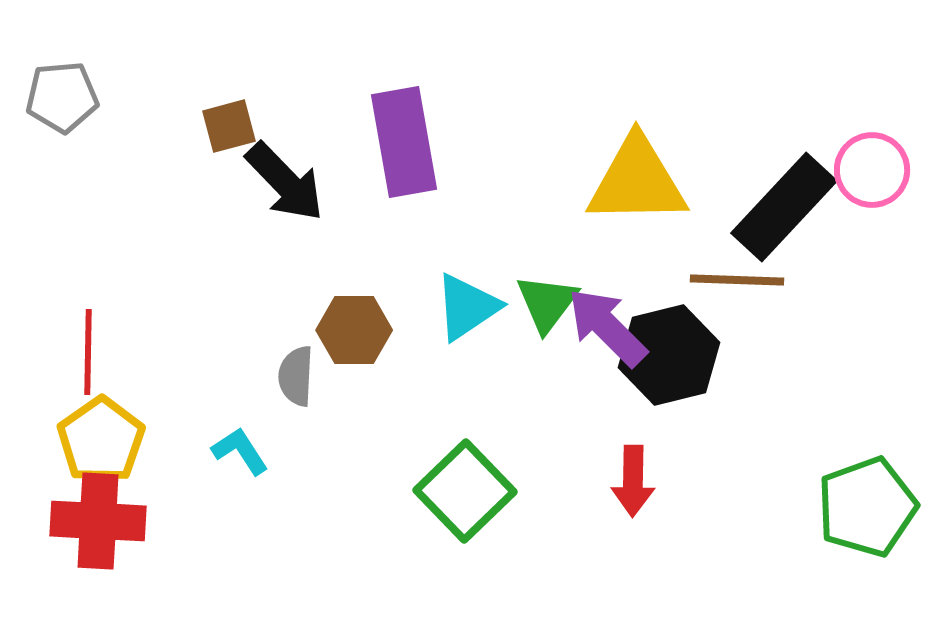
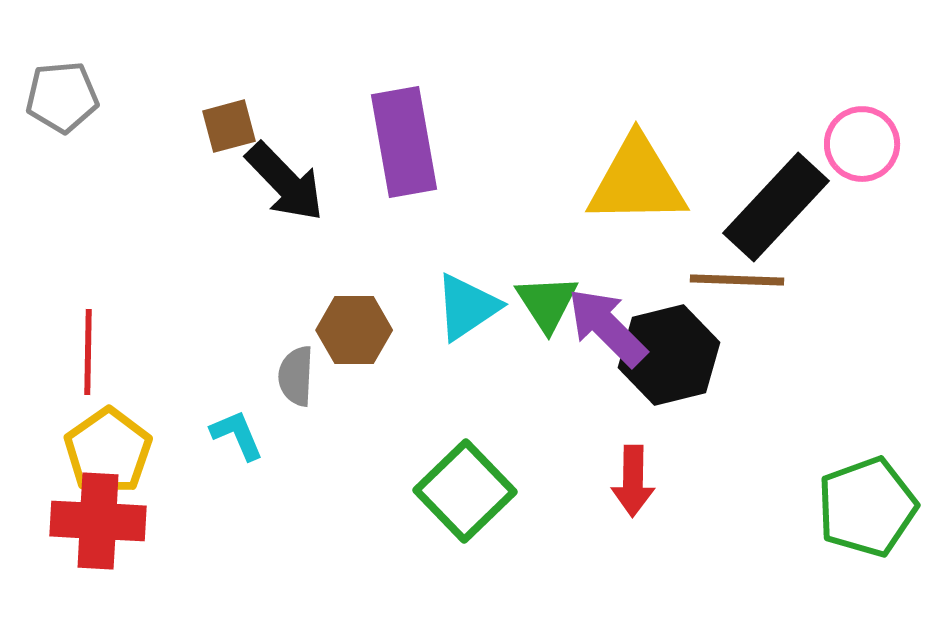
pink circle: moved 10 px left, 26 px up
black rectangle: moved 8 px left
green triangle: rotated 10 degrees counterclockwise
yellow pentagon: moved 7 px right, 11 px down
cyan L-shape: moved 3 px left, 16 px up; rotated 10 degrees clockwise
